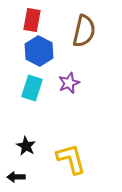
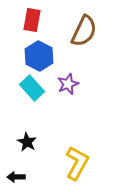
brown semicircle: rotated 12 degrees clockwise
blue hexagon: moved 5 px down
purple star: moved 1 px left, 1 px down
cyan rectangle: rotated 60 degrees counterclockwise
black star: moved 1 px right, 4 px up
yellow L-shape: moved 6 px right, 4 px down; rotated 44 degrees clockwise
